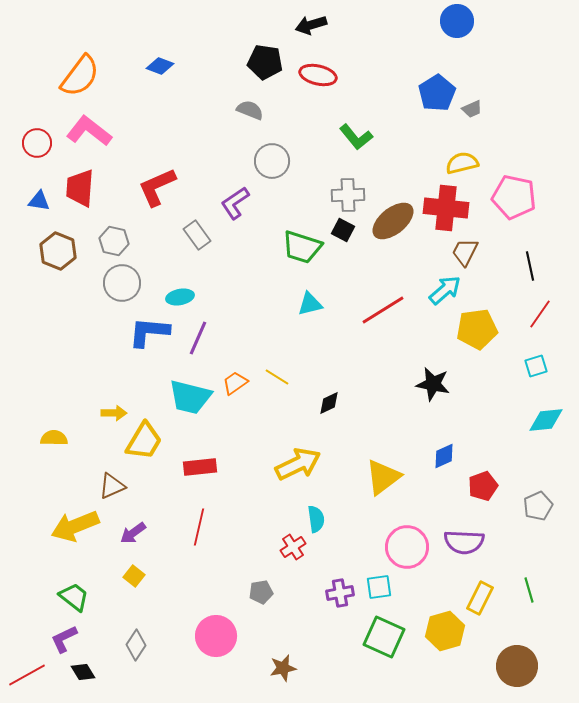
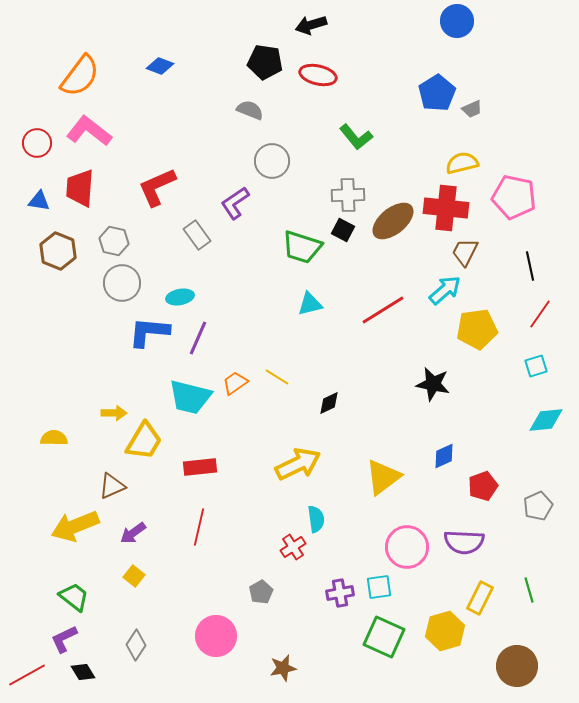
gray pentagon at (261, 592): rotated 20 degrees counterclockwise
